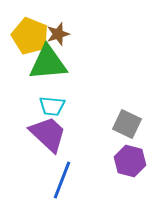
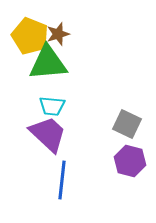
blue line: rotated 15 degrees counterclockwise
